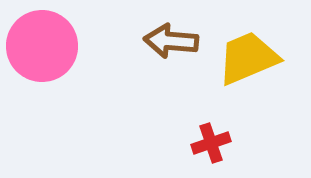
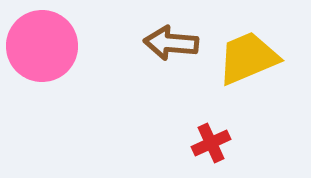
brown arrow: moved 2 px down
red cross: rotated 6 degrees counterclockwise
